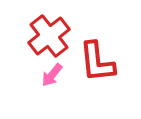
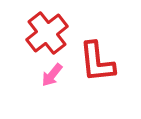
red cross: moved 2 px left, 3 px up
